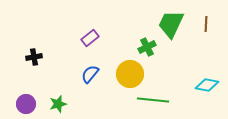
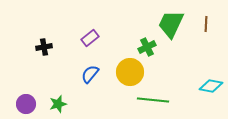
black cross: moved 10 px right, 10 px up
yellow circle: moved 2 px up
cyan diamond: moved 4 px right, 1 px down
